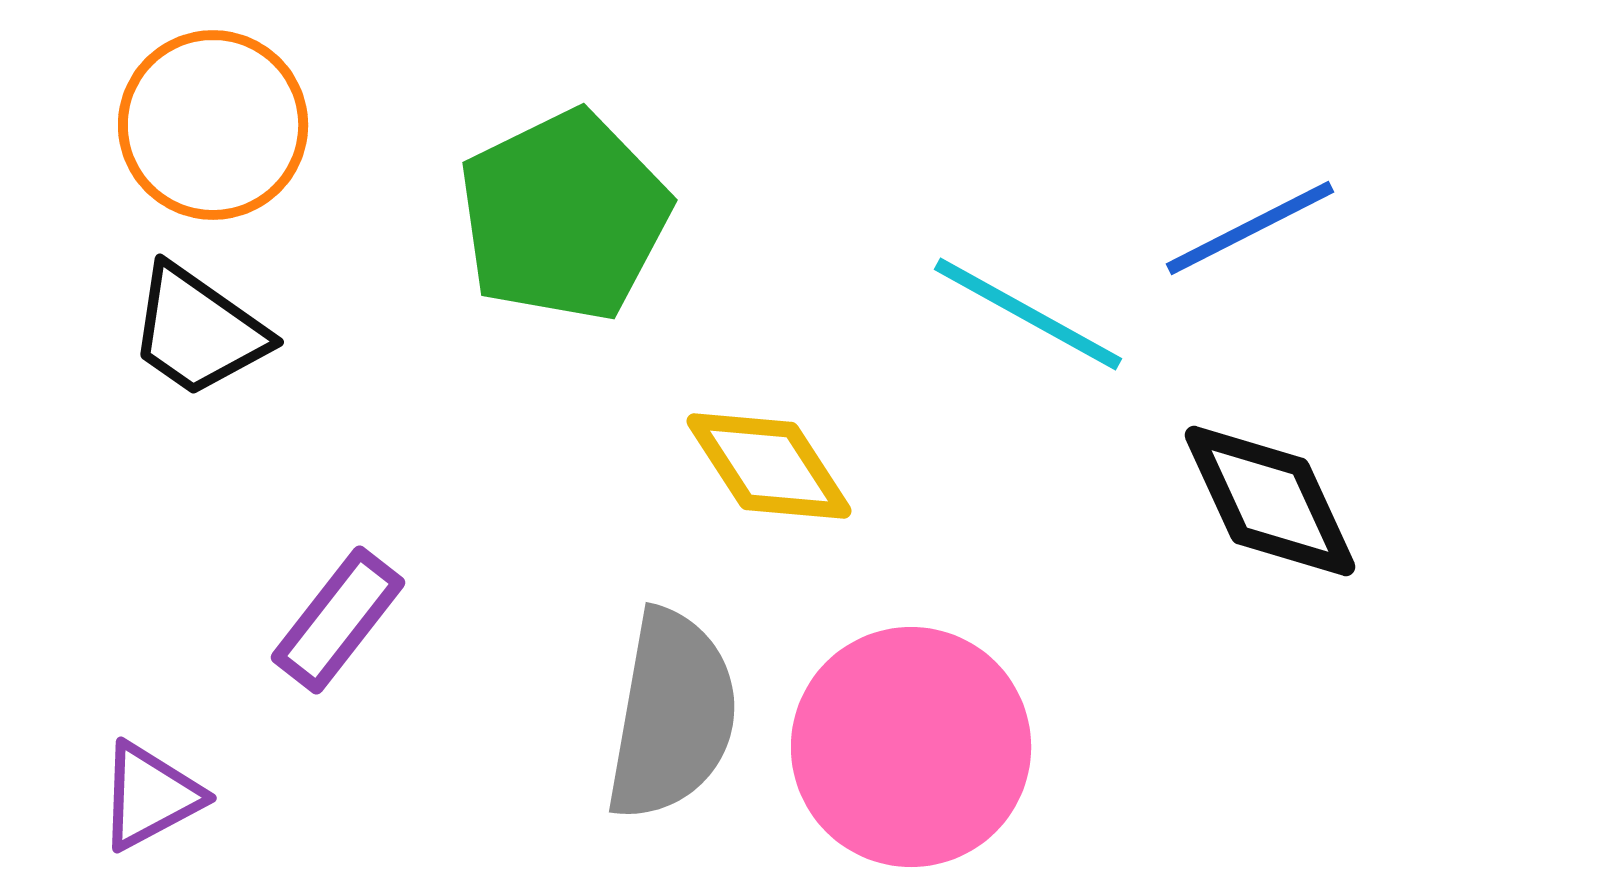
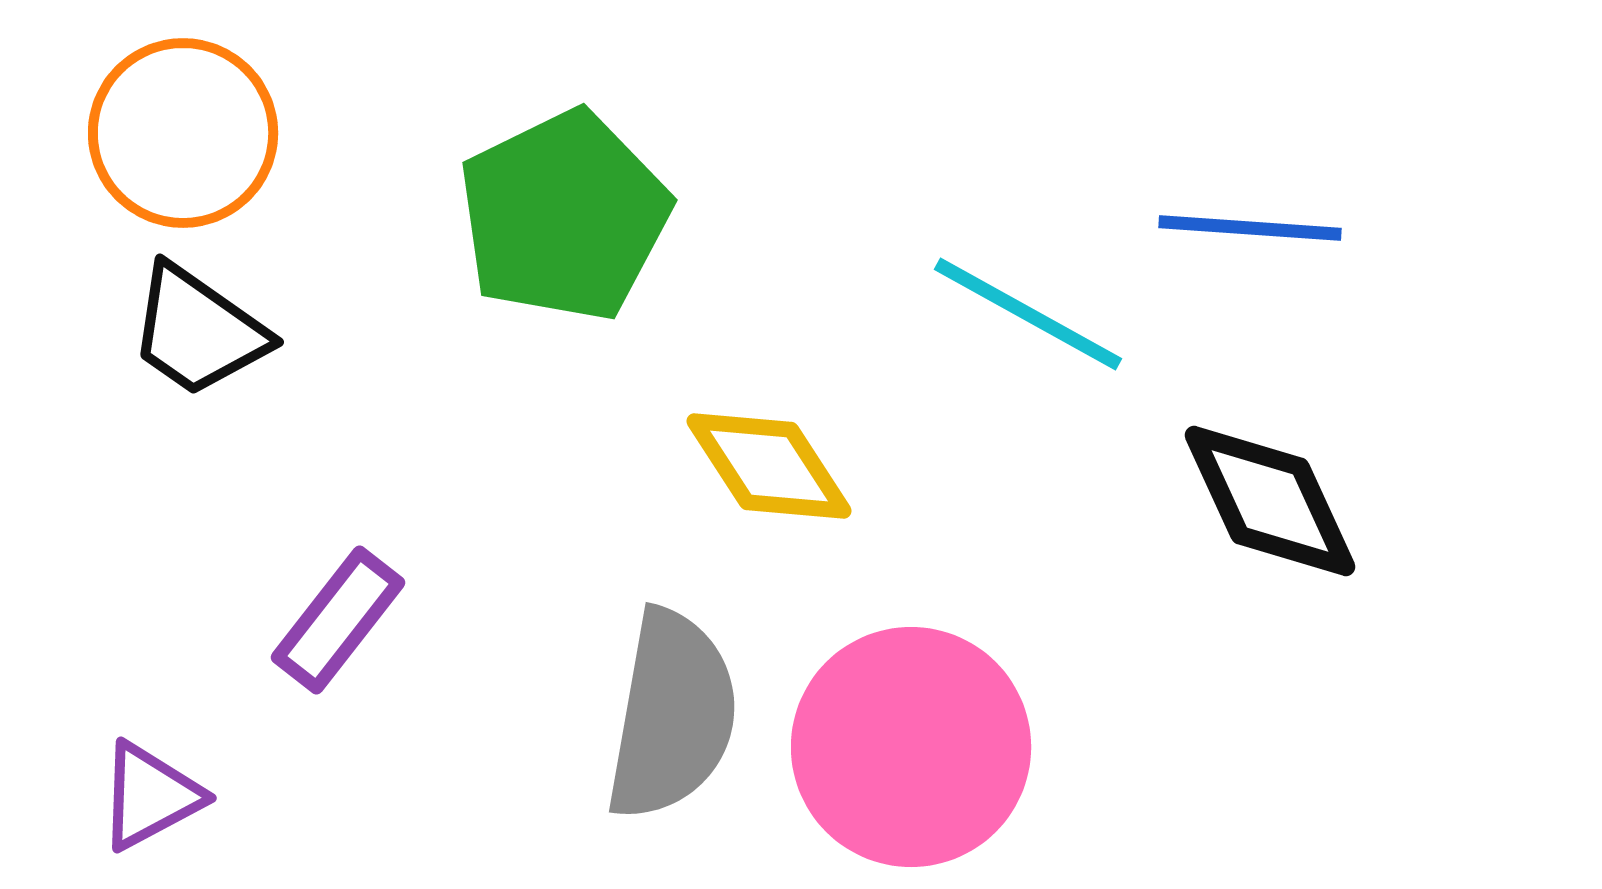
orange circle: moved 30 px left, 8 px down
blue line: rotated 31 degrees clockwise
